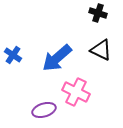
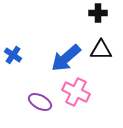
black cross: rotated 18 degrees counterclockwise
black triangle: rotated 25 degrees counterclockwise
blue arrow: moved 9 px right
purple ellipse: moved 4 px left, 8 px up; rotated 45 degrees clockwise
